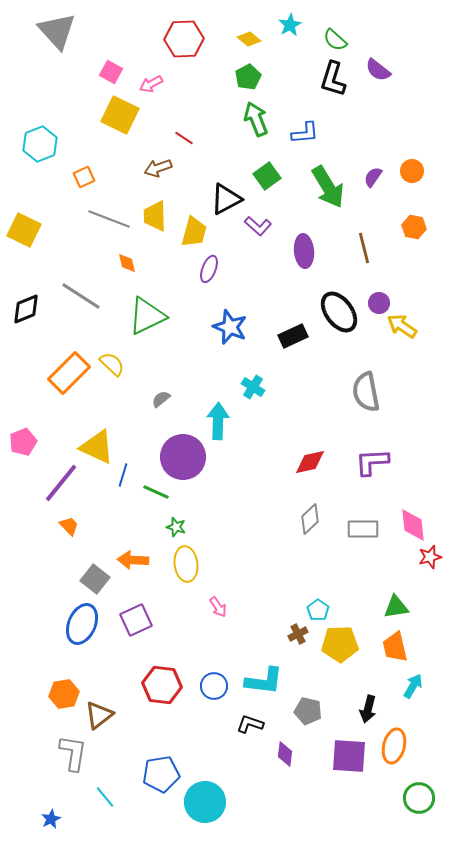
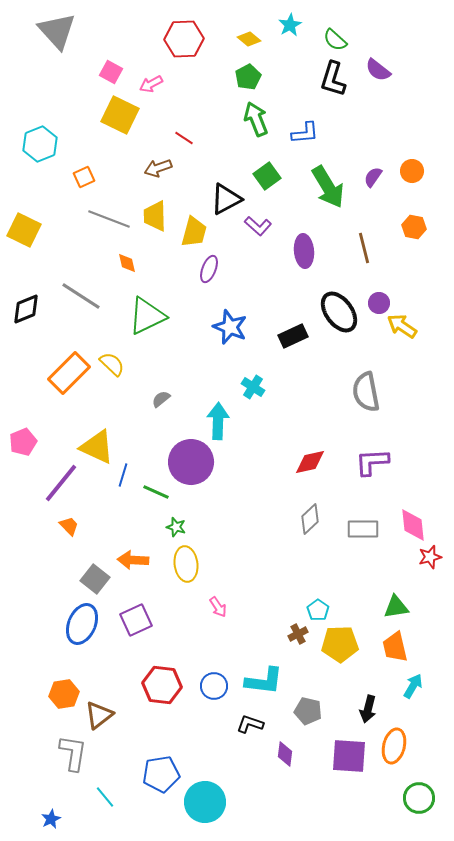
purple circle at (183, 457): moved 8 px right, 5 px down
